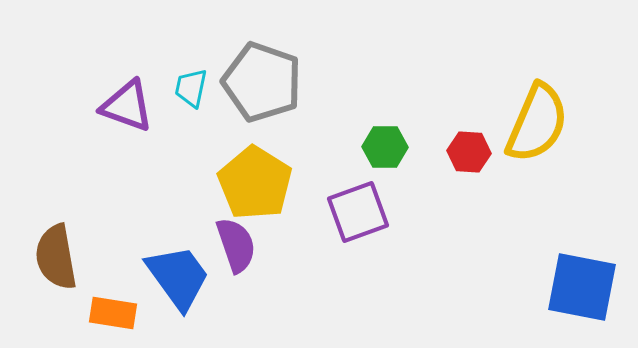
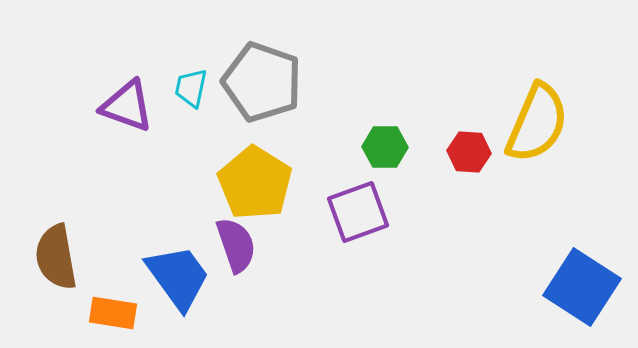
blue square: rotated 22 degrees clockwise
